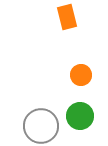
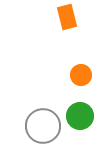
gray circle: moved 2 px right
